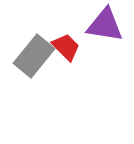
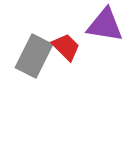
gray rectangle: rotated 12 degrees counterclockwise
